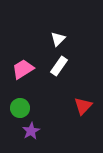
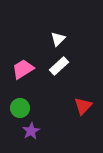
white rectangle: rotated 12 degrees clockwise
